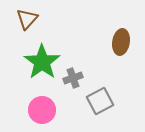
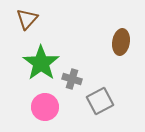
green star: moved 1 px left, 1 px down
gray cross: moved 1 px left, 1 px down; rotated 36 degrees clockwise
pink circle: moved 3 px right, 3 px up
